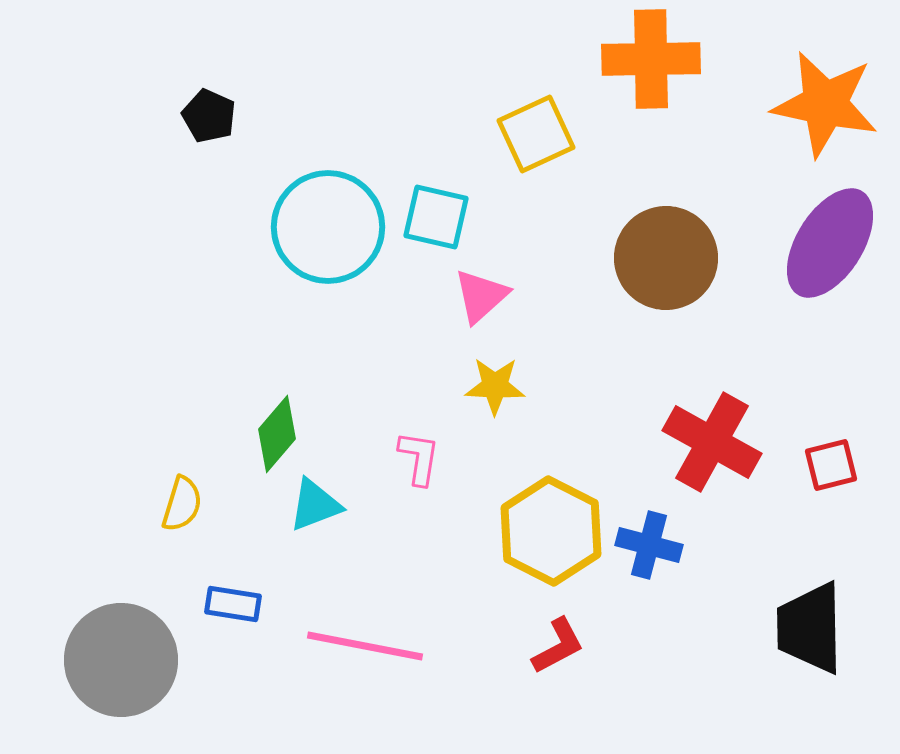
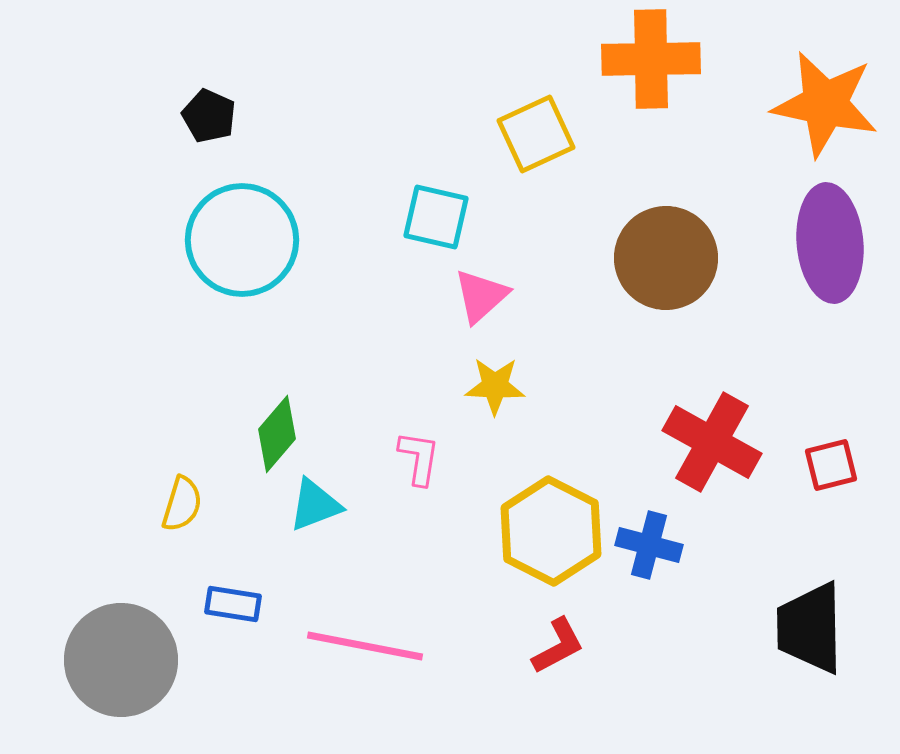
cyan circle: moved 86 px left, 13 px down
purple ellipse: rotated 37 degrees counterclockwise
